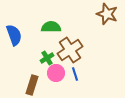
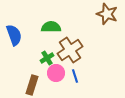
blue line: moved 2 px down
